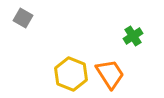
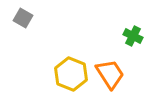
green cross: rotated 30 degrees counterclockwise
